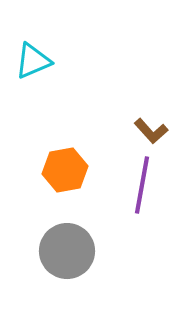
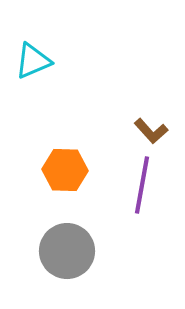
orange hexagon: rotated 12 degrees clockwise
